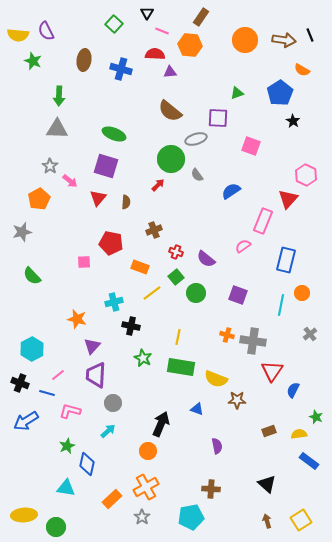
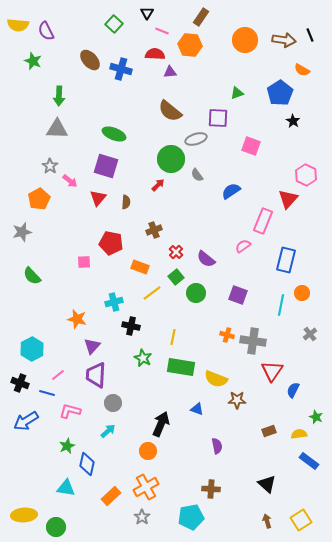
yellow semicircle at (18, 35): moved 10 px up
brown ellipse at (84, 60): moved 6 px right; rotated 50 degrees counterclockwise
red cross at (176, 252): rotated 24 degrees clockwise
yellow line at (178, 337): moved 5 px left
orange rectangle at (112, 499): moved 1 px left, 3 px up
